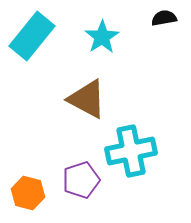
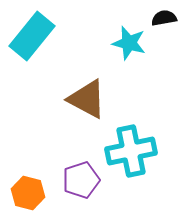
cyan star: moved 27 px right, 6 px down; rotated 24 degrees counterclockwise
